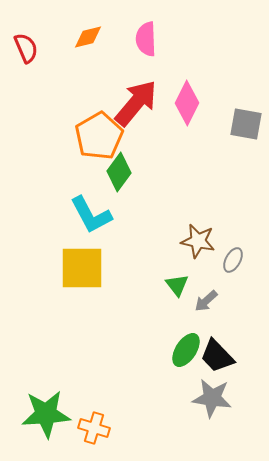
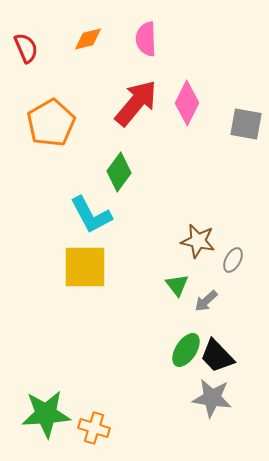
orange diamond: moved 2 px down
orange pentagon: moved 48 px left, 13 px up
yellow square: moved 3 px right, 1 px up
